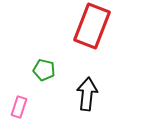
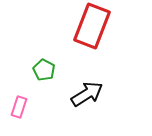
green pentagon: rotated 15 degrees clockwise
black arrow: rotated 52 degrees clockwise
